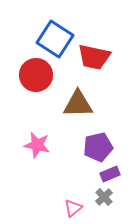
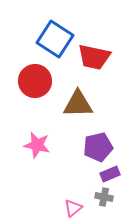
red circle: moved 1 px left, 6 px down
gray cross: rotated 36 degrees counterclockwise
